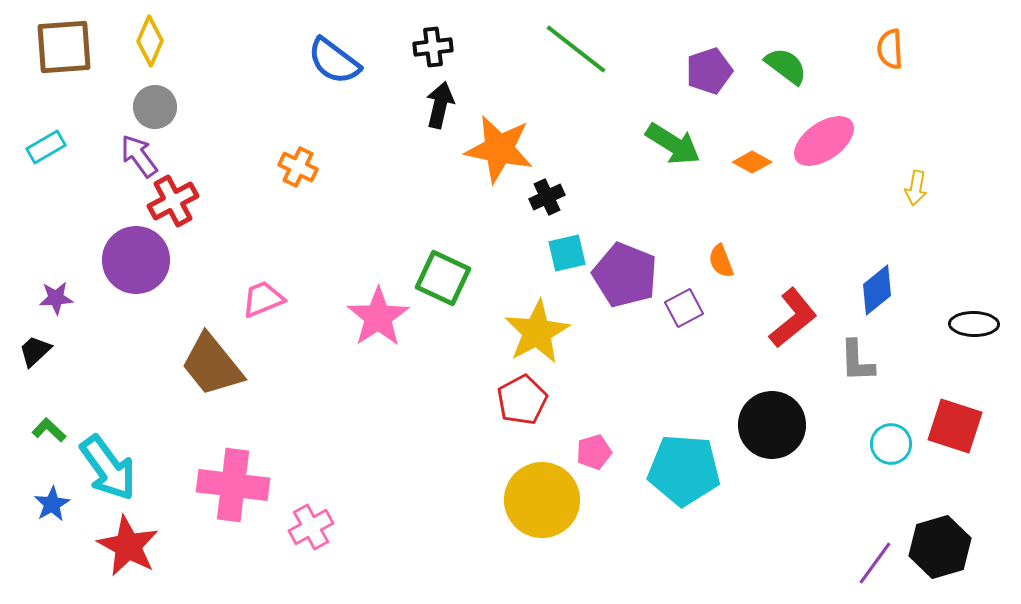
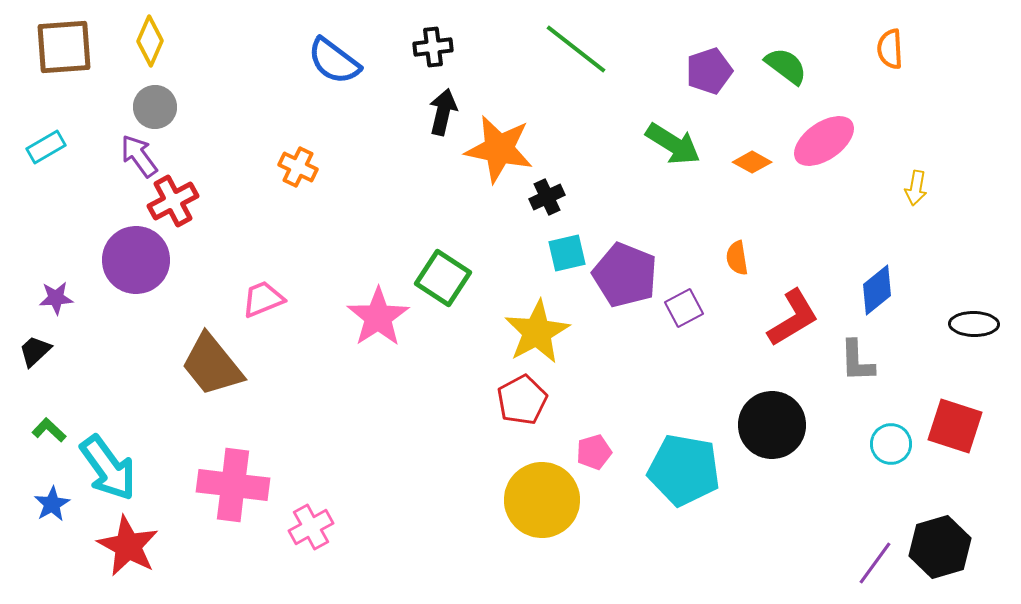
black arrow at (440, 105): moved 3 px right, 7 px down
orange semicircle at (721, 261): moved 16 px right, 3 px up; rotated 12 degrees clockwise
green square at (443, 278): rotated 8 degrees clockwise
red L-shape at (793, 318): rotated 8 degrees clockwise
cyan pentagon at (684, 470): rotated 6 degrees clockwise
